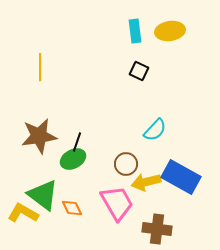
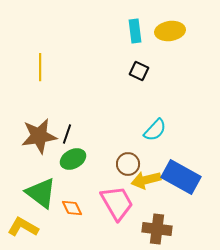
black line: moved 10 px left, 8 px up
brown circle: moved 2 px right
yellow arrow: moved 2 px up
green triangle: moved 2 px left, 2 px up
yellow L-shape: moved 14 px down
